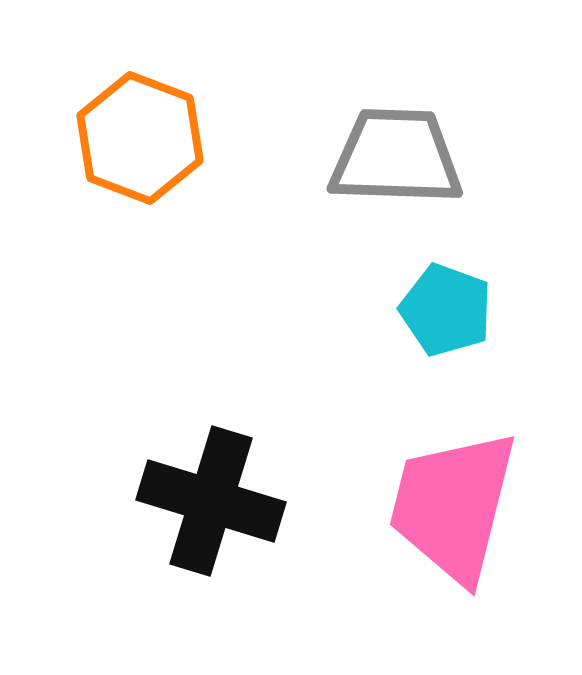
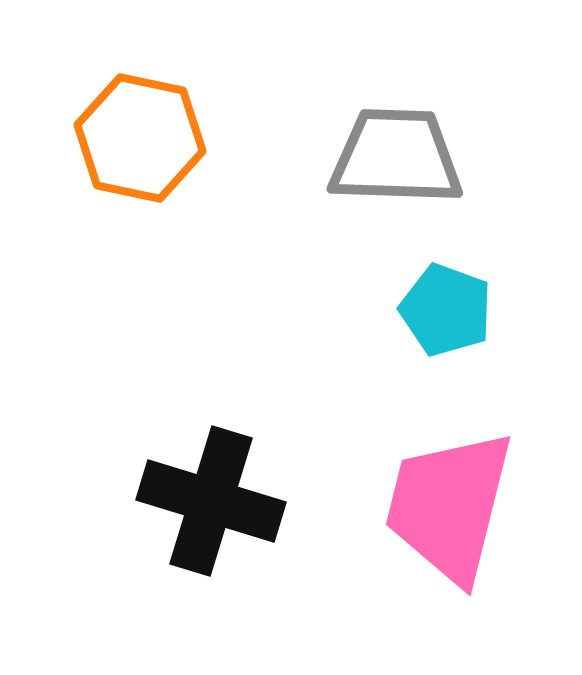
orange hexagon: rotated 9 degrees counterclockwise
pink trapezoid: moved 4 px left
